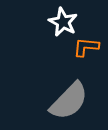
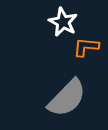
gray semicircle: moved 2 px left, 3 px up
